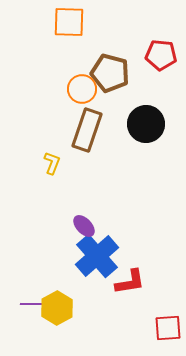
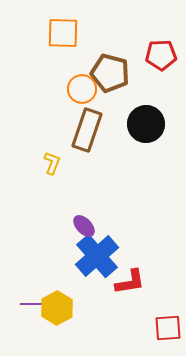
orange square: moved 6 px left, 11 px down
red pentagon: rotated 8 degrees counterclockwise
